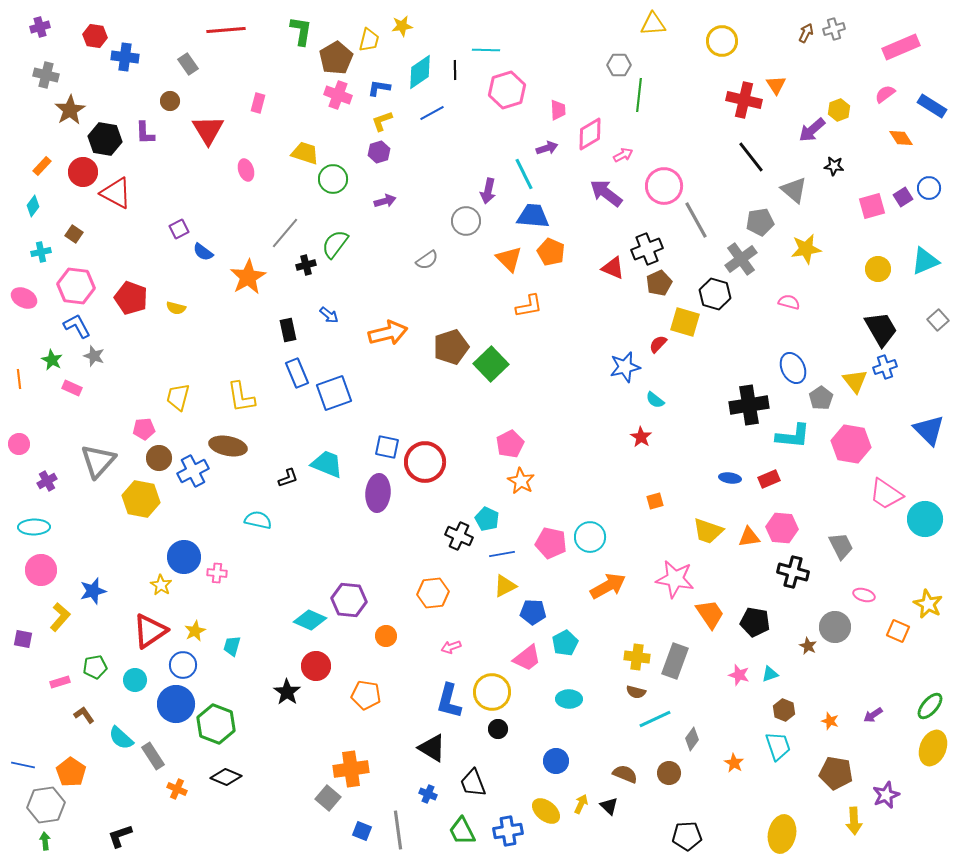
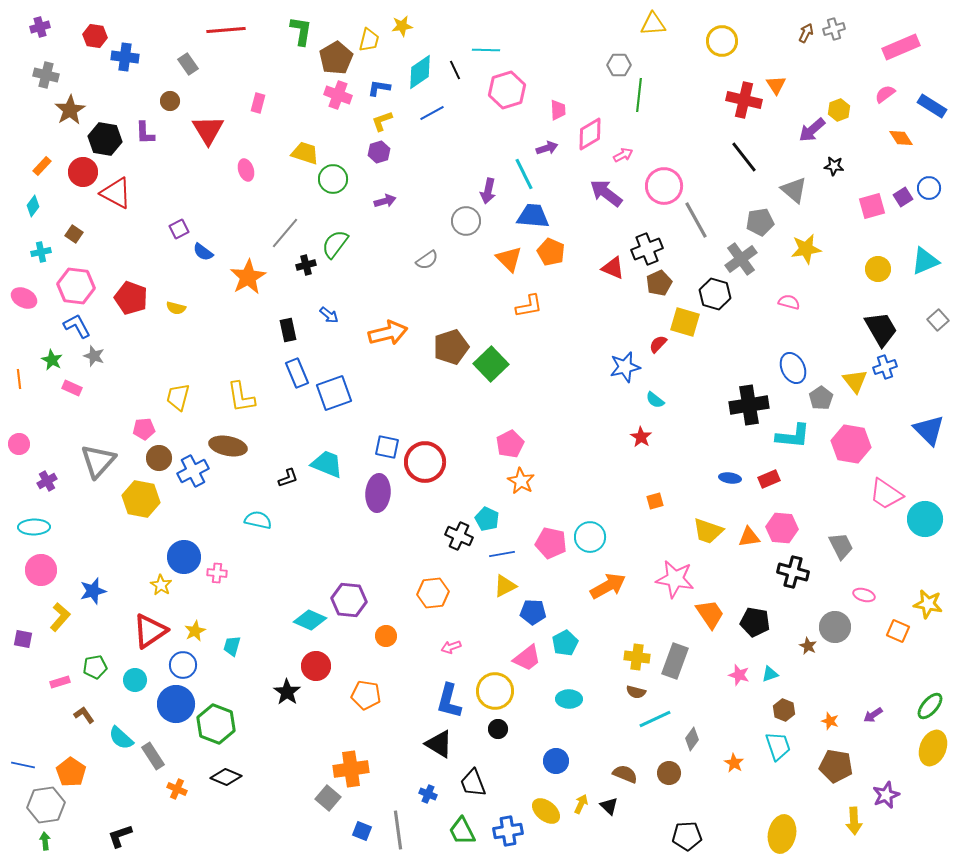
black line at (455, 70): rotated 24 degrees counterclockwise
black line at (751, 157): moved 7 px left
yellow star at (928, 604): rotated 16 degrees counterclockwise
yellow circle at (492, 692): moved 3 px right, 1 px up
black triangle at (432, 748): moved 7 px right, 4 px up
brown pentagon at (836, 773): moved 7 px up
